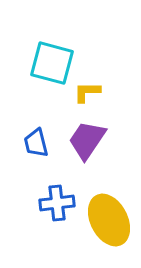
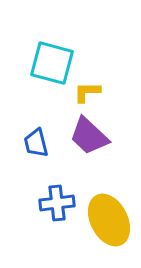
purple trapezoid: moved 2 px right, 4 px up; rotated 81 degrees counterclockwise
